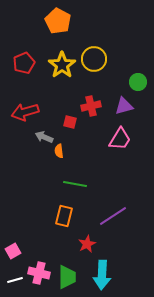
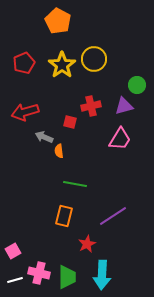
green circle: moved 1 px left, 3 px down
